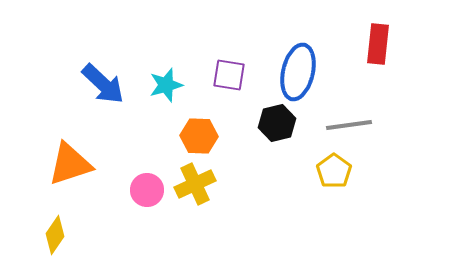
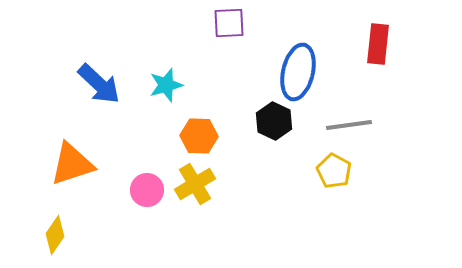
purple square: moved 52 px up; rotated 12 degrees counterclockwise
blue arrow: moved 4 px left
black hexagon: moved 3 px left, 2 px up; rotated 21 degrees counterclockwise
orange triangle: moved 2 px right
yellow pentagon: rotated 8 degrees counterclockwise
yellow cross: rotated 6 degrees counterclockwise
